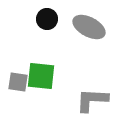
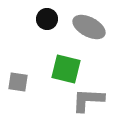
green square: moved 25 px right, 7 px up; rotated 8 degrees clockwise
gray L-shape: moved 4 px left
